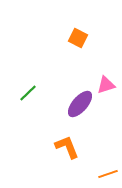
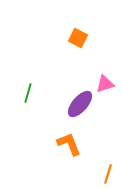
pink triangle: moved 1 px left, 1 px up
green line: rotated 30 degrees counterclockwise
orange L-shape: moved 2 px right, 3 px up
orange line: rotated 54 degrees counterclockwise
